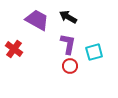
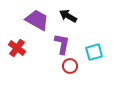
black arrow: moved 1 px up
purple L-shape: moved 6 px left
red cross: moved 3 px right, 1 px up
